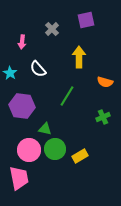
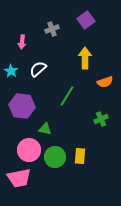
purple square: rotated 24 degrees counterclockwise
gray cross: rotated 24 degrees clockwise
yellow arrow: moved 6 px right, 1 px down
white semicircle: rotated 90 degrees clockwise
cyan star: moved 1 px right, 2 px up
orange semicircle: rotated 35 degrees counterclockwise
green cross: moved 2 px left, 2 px down
green circle: moved 8 px down
yellow rectangle: rotated 56 degrees counterclockwise
pink trapezoid: rotated 90 degrees clockwise
